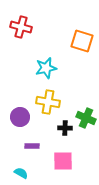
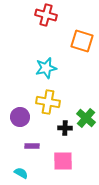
red cross: moved 25 px right, 12 px up
green cross: rotated 18 degrees clockwise
